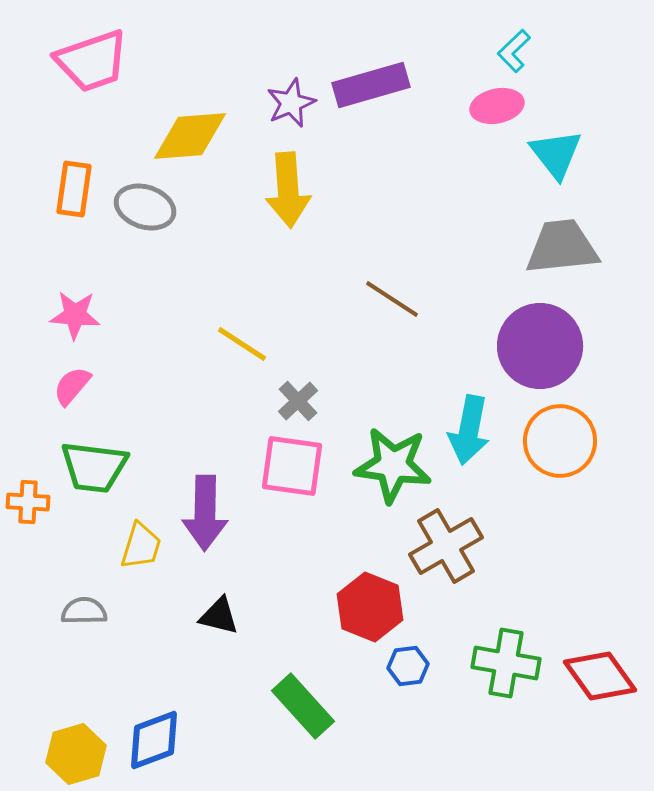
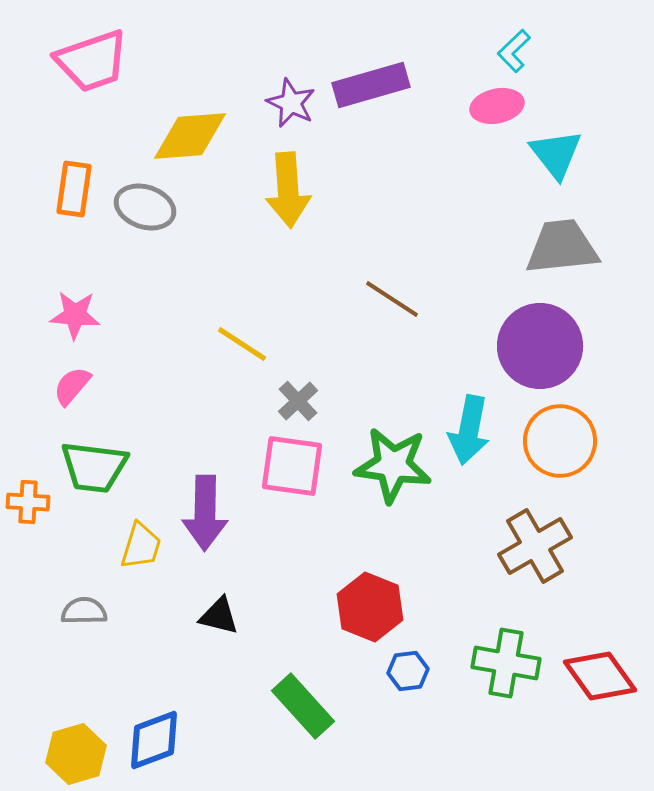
purple star: rotated 24 degrees counterclockwise
brown cross: moved 89 px right
blue hexagon: moved 5 px down
